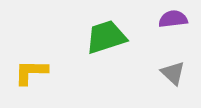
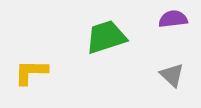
gray triangle: moved 1 px left, 2 px down
